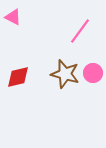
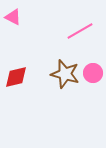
pink line: rotated 24 degrees clockwise
red diamond: moved 2 px left
